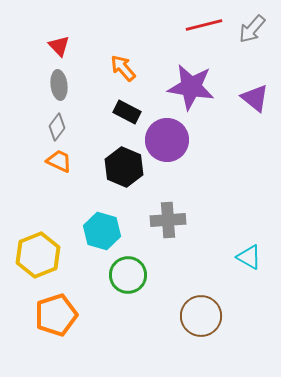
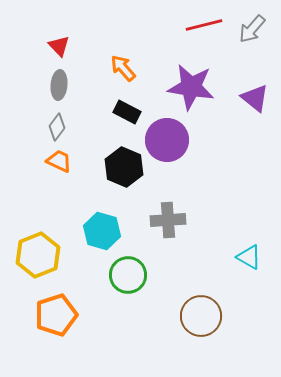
gray ellipse: rotated 12 degrees clockwise
